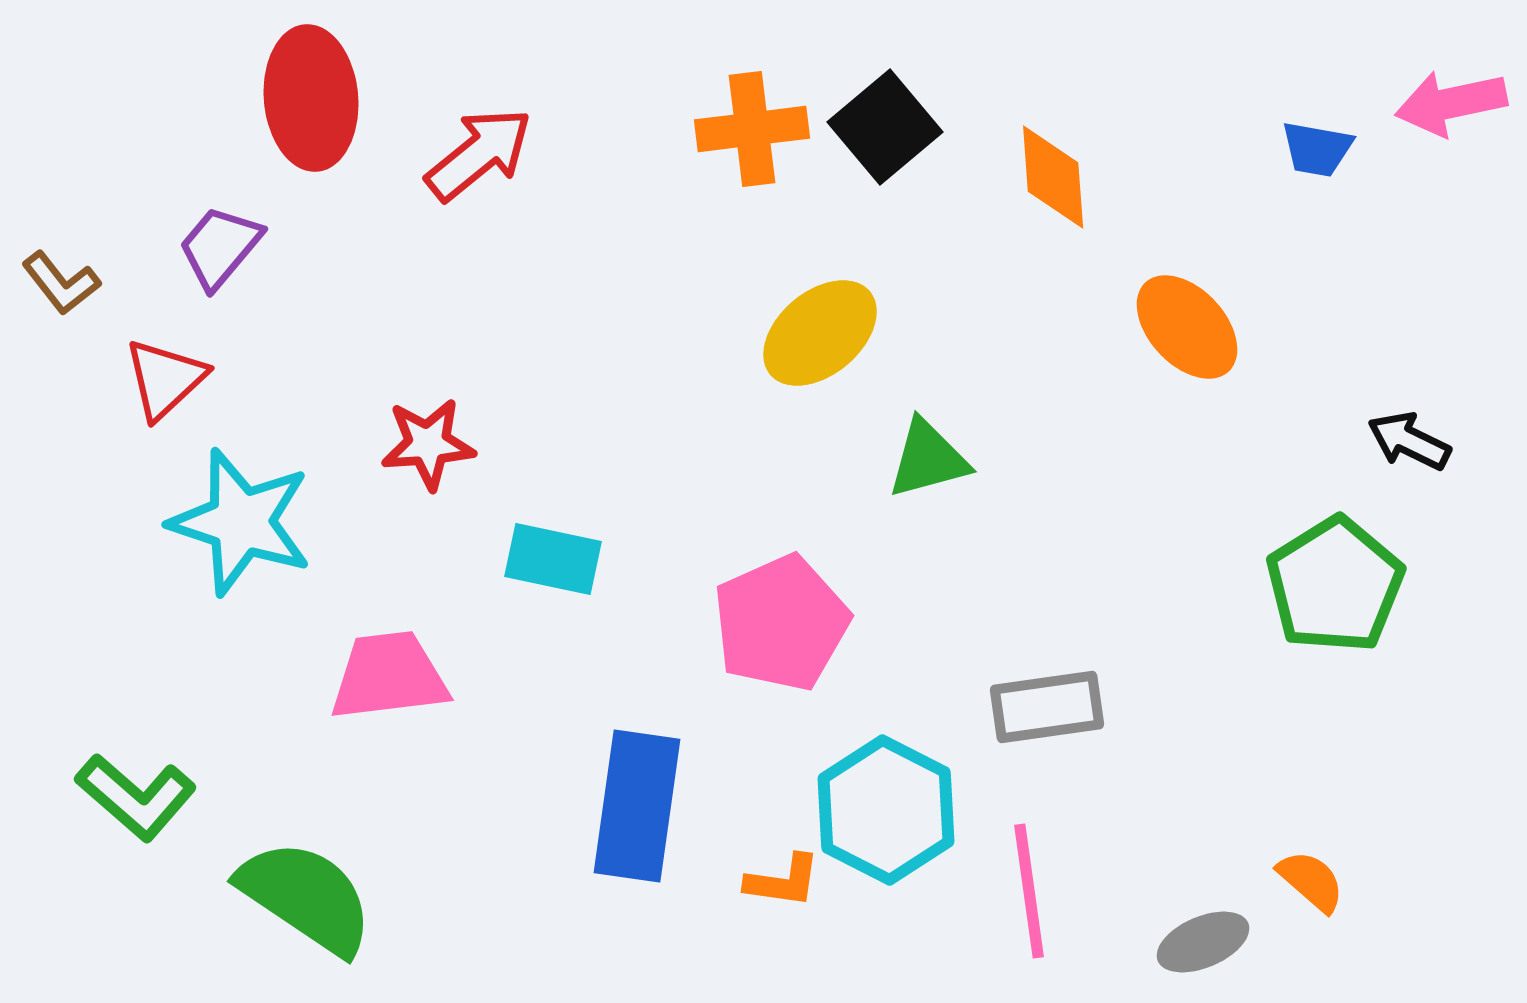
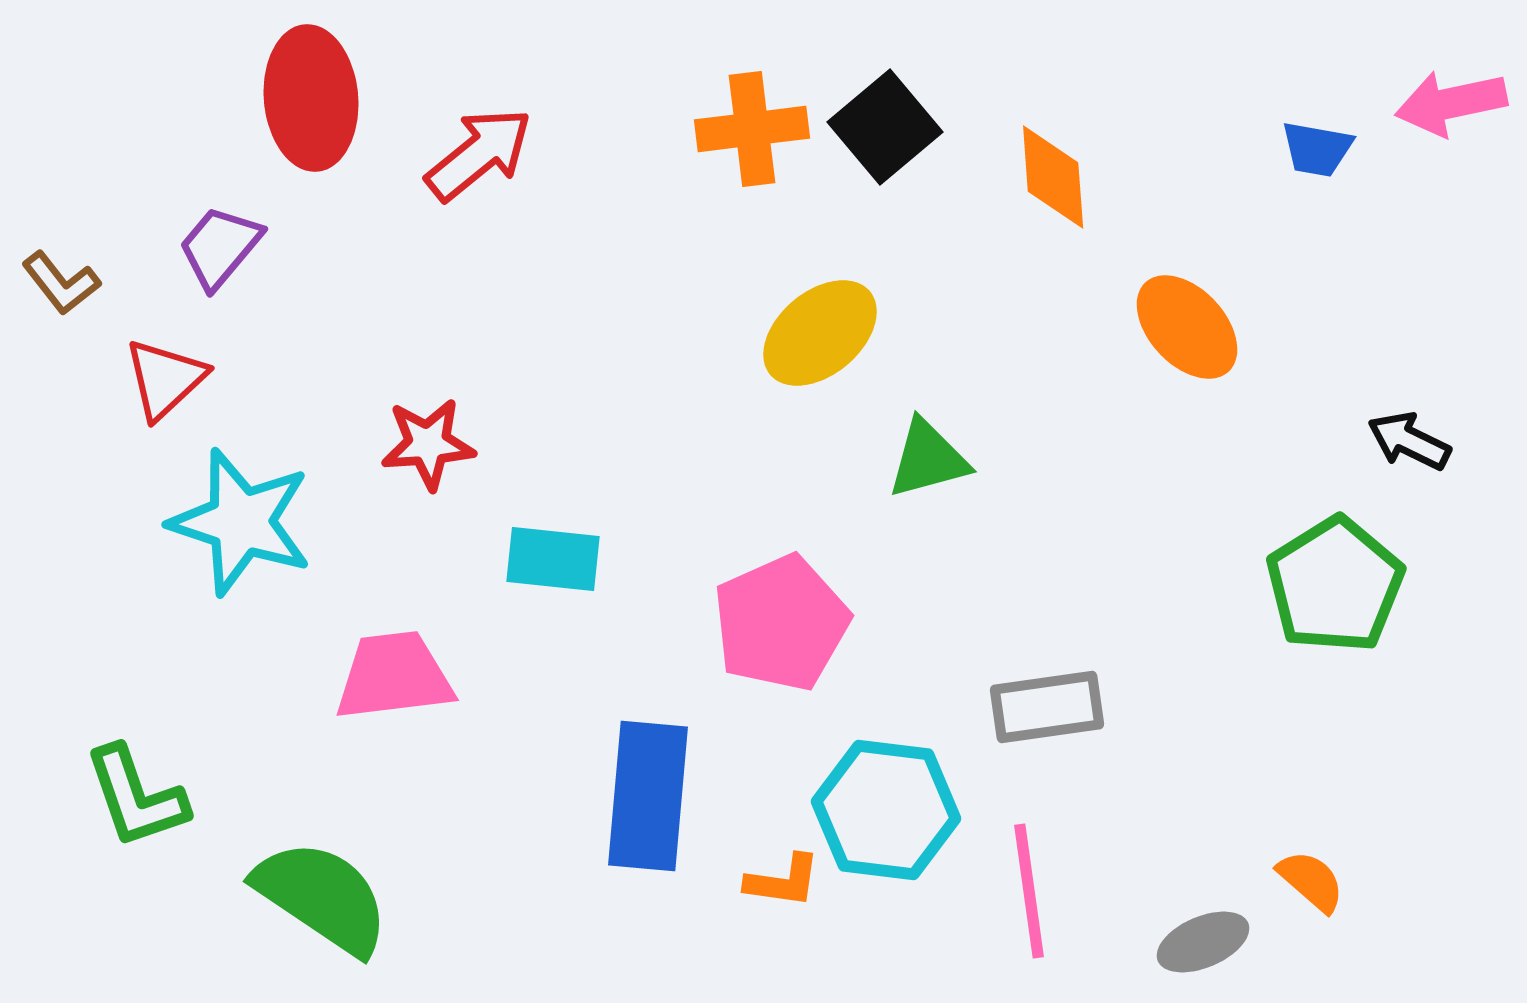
cyan rectangle: rotated 6 degrees counterclockwise
pink trapezoid: moved 5 px right
green L-shape: rotated 30 degrees clockwise
blue rectangle: moved 11 px right, 10 px up; rotated 3 degrees counterclockwise
cyan hexagon: rotated 20 degrees counterclockwise
green semicircle: moved 16 px right
